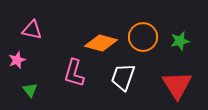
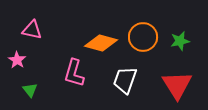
pink star: rotated 18 degrees counterclockwise
white trapezoid: moved 2 px right, 3 px down
